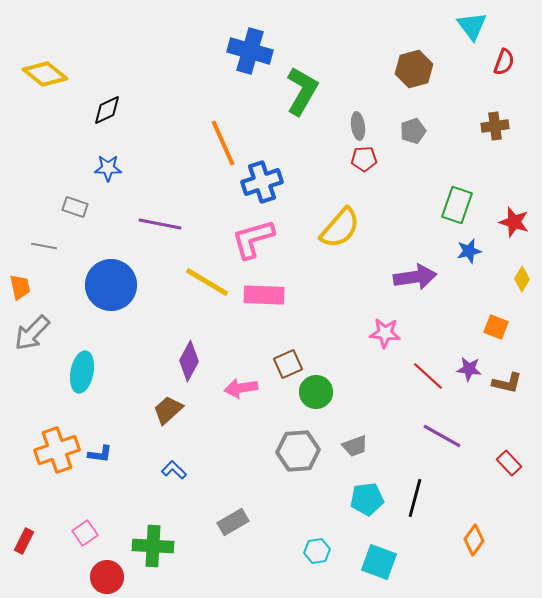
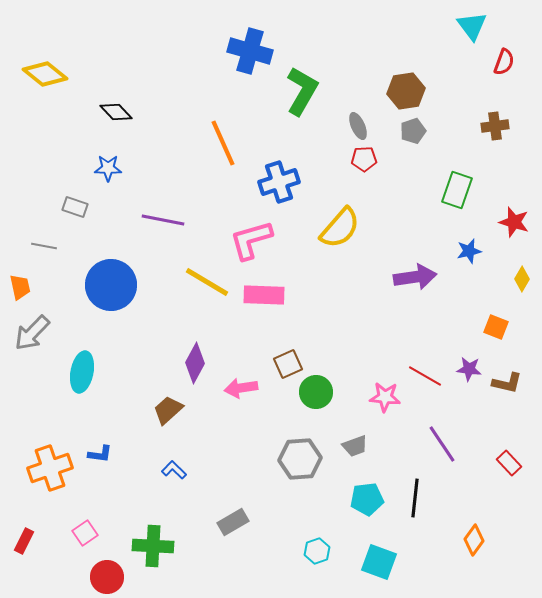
brown hexagon at (414, 69): moved 8 px left, 22 px down; rotated 6 degrees clockwise
black diamond at (107, 110): moved 9 px right, 2 px down; rotated 72 degrees clockwise
gray ellipse at (358, 126): rotated 16 degrees counterclockwise
blue cross at (262, 182): moved 17 px right
green rectangle at (457, 205): moved 15 px up
purple line at (160, 224): moved 3 px right, 4 px up
pink L-shape at (253, 239): moved 2 px left, 1 px down
pink star at (385, 333): moved 64 px down
purple diamond at (189, 361): moved 6 px right, 2 px down
red line at (428, 376): moved 3 px left; rotated 12 degrees counterclockwise
purple line at (442, 436): moved 8 px down; rotated 27 degrees clockwise
orange cross at (57, 450): moved 7 px left, 18 px down
gray hexagon at (298, 451): moved 2 px right, 8 px down
black line at (415, 498): rotated 9 degrees counterclockwise
cyan hexagon at (317, 551): rotated 10 degrees counterclockwise
